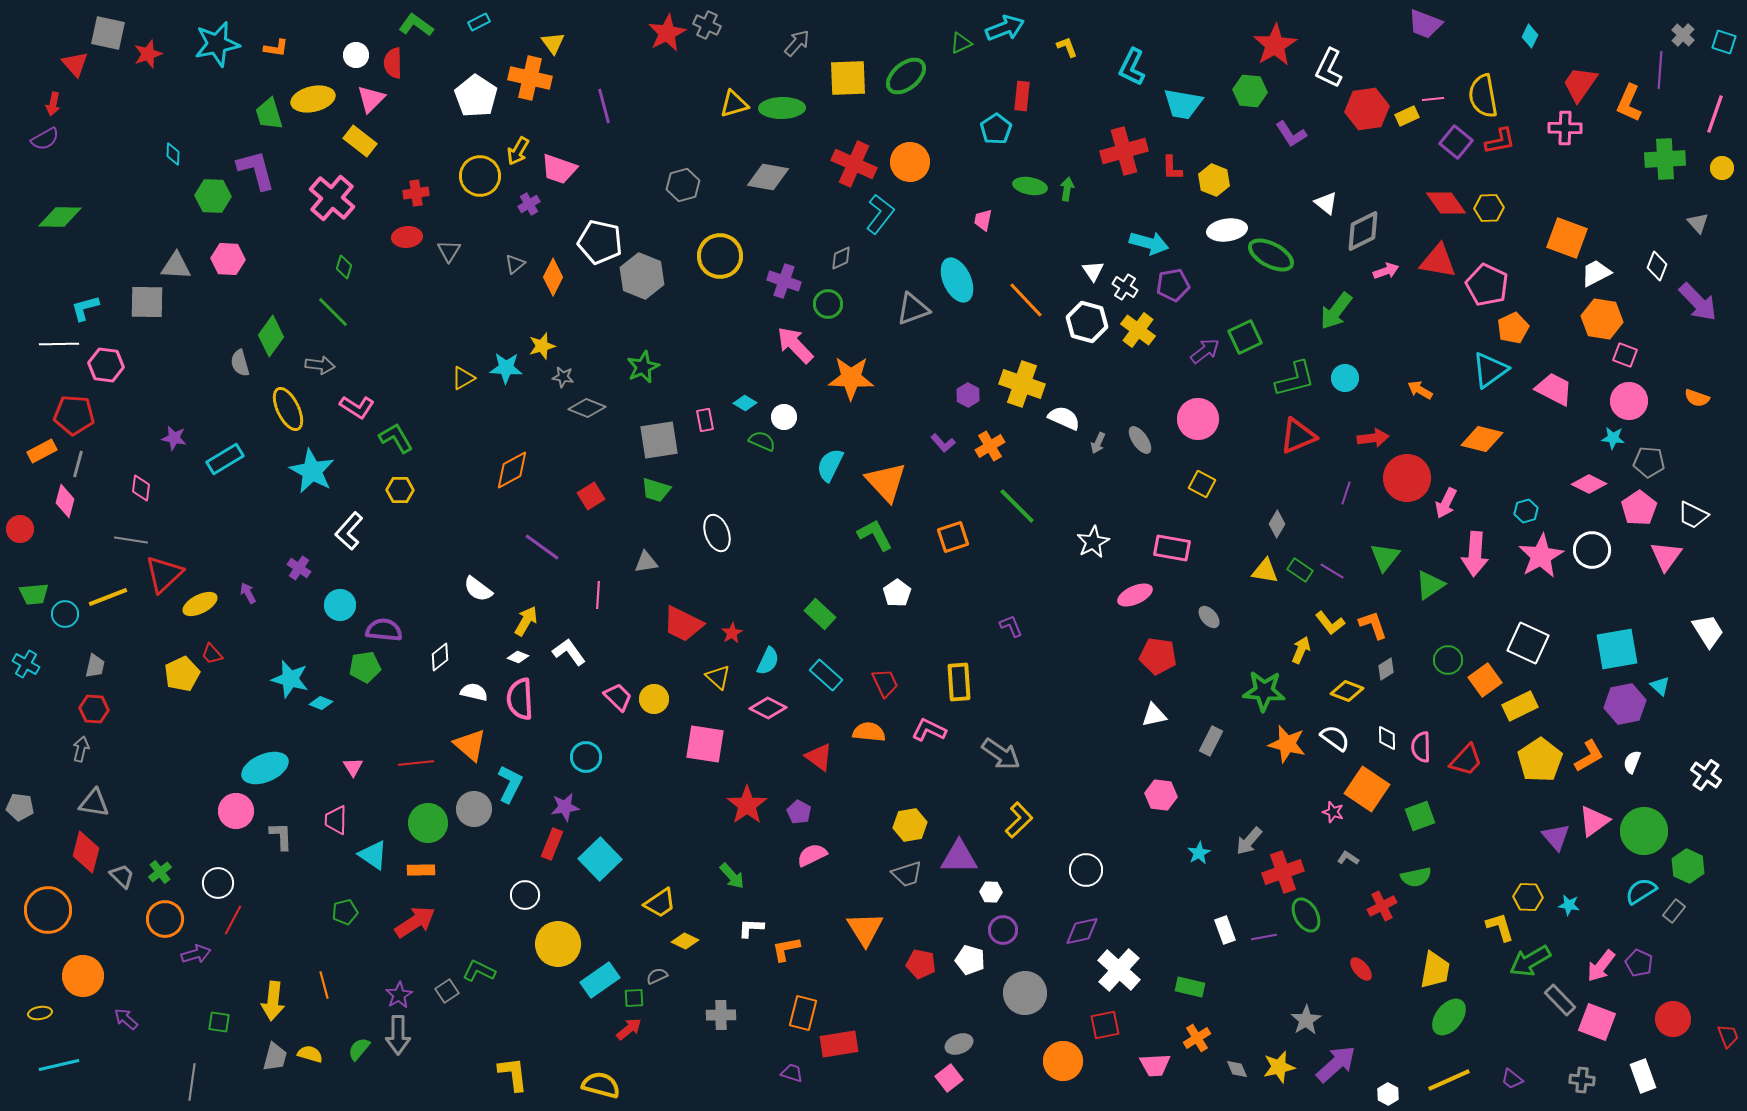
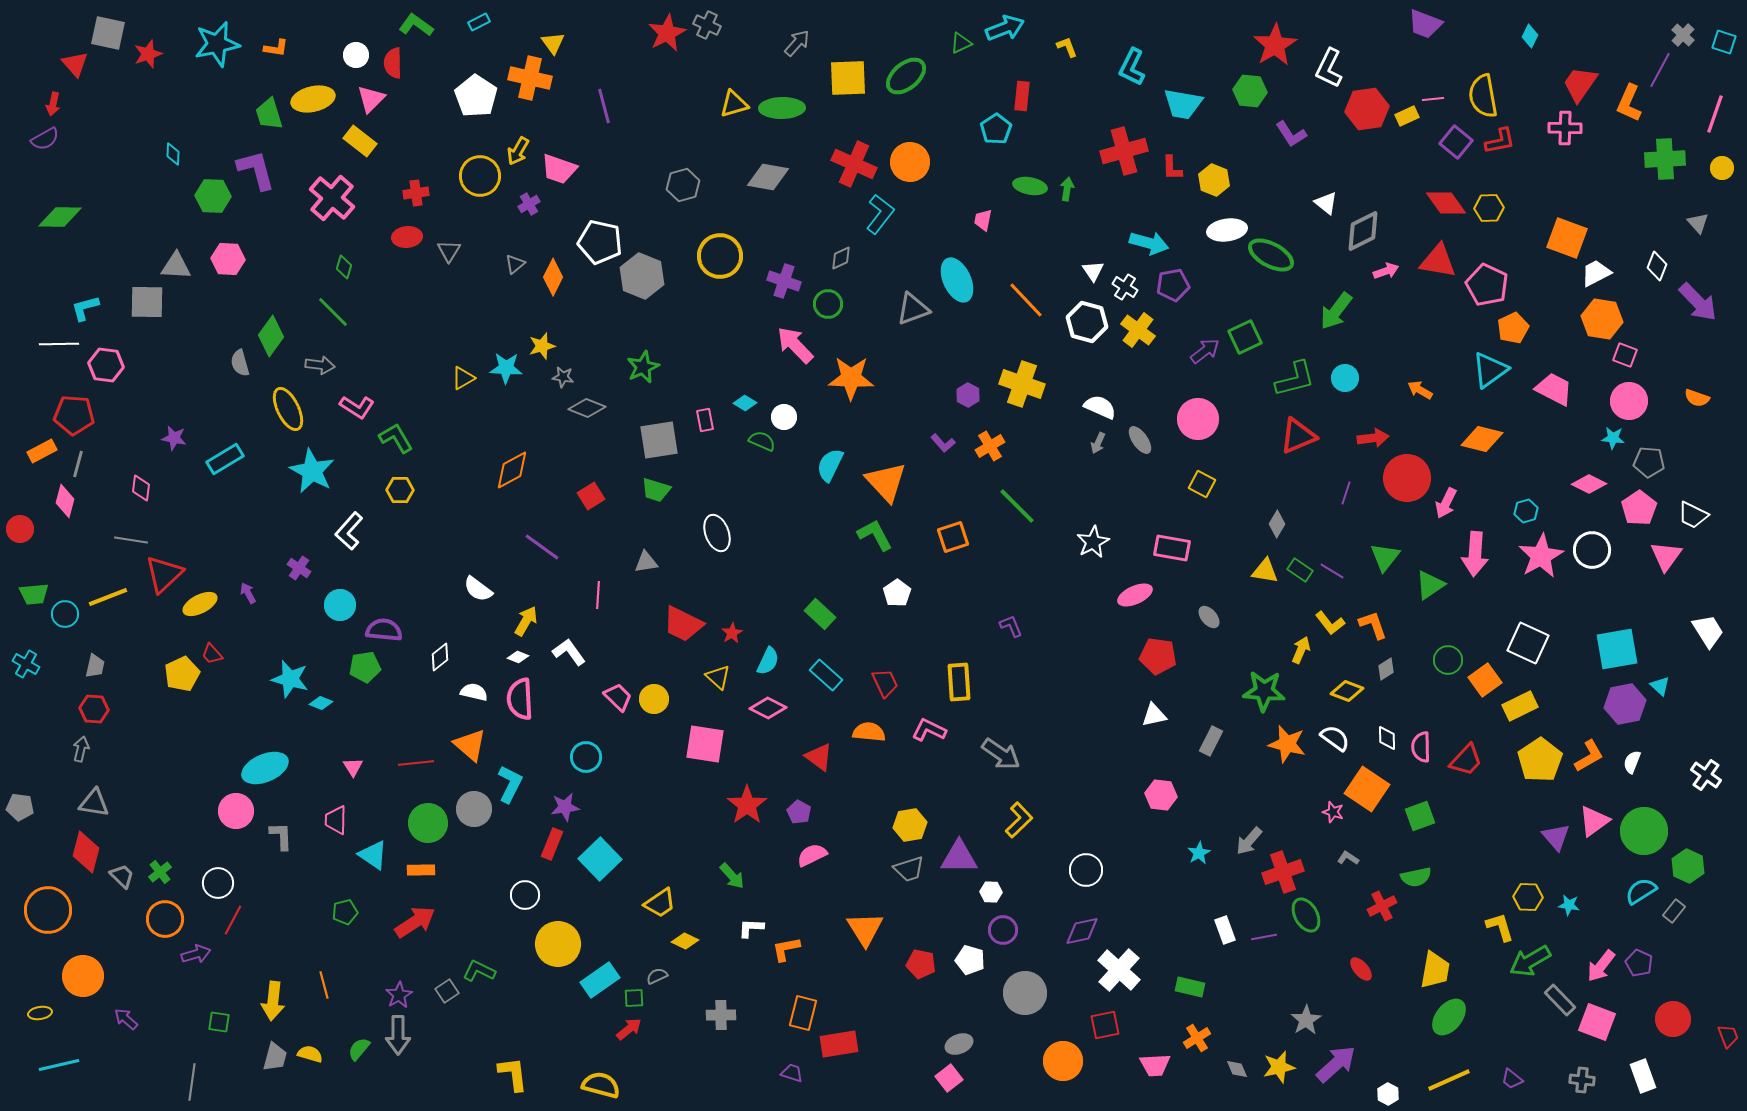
purple line at (1660, 70): rotated 24 degrees clockwise
white semicircle at (1064, 418): moved 36 px right, 11 px up
gray trapezoid at (907, 874): moved 2 px right, 5 px up
